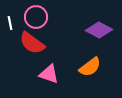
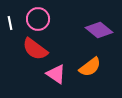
pink circle: moved 2 px right, 2 px down
purple diamond: rotated 12 degrees clockwise
red semicircle: moved 3 px right, 6 px down
pink triangle: moved 7 px right; rotated 15 degrees clockwise
